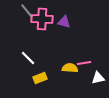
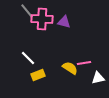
yellow semicircle: rotated 28 degrees clockwise
yellow rectangle: moved 2 px left, 3 px up
